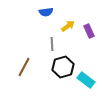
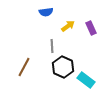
purple rectangle: moved 2 px right, 3 px up
gray line: moved 2 px down
black hexagon: rotated 20 degrees counterclockwise
